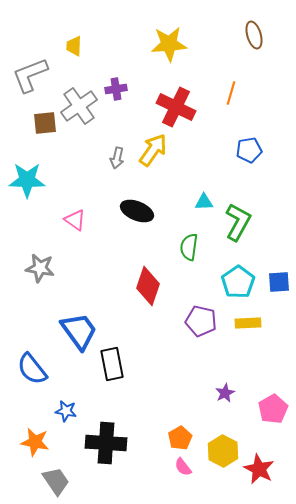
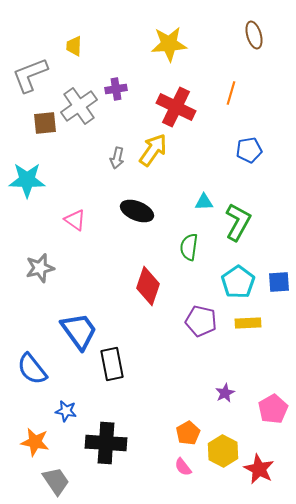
gray star: rotated 24 degrees counterclockwise
orange pentagon: moved 8 px right, 5 px up
